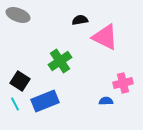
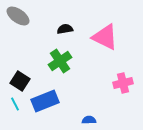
gray ellipse: moved 1 px down; rotated 15 degrees clockwise
black semicircle: moved 15 px left, 9 px down
blue semicircle: moved 17 px left, 19 px down
